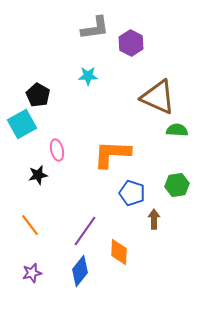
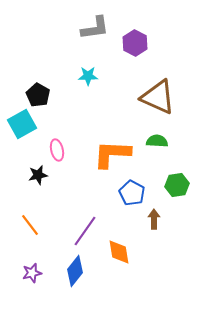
purple hexagon: moved 4 px right
green semicircle: moved 20 px left, 11 px down
blue pentagon: rotated 10 degrees clockwise
orange diamond: rotated 12 degrees counterclockwise
blue diamond: moved 5 px left
